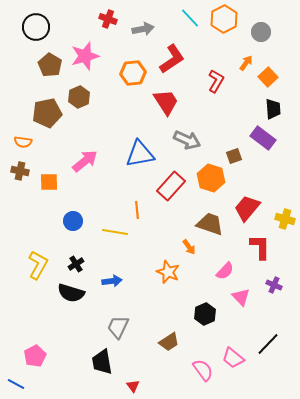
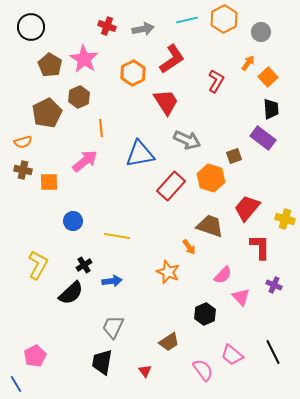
cyan line at (190, 18): moved 3 px left, 2 px down; rotated 60 degrees counterclockwise
red cross at (108, 19): moved 1 px left, 7 px down
black circle at (36, 27): moved 5 px left
pink star at (85, 56): moved 1 px left, 3 px down; rotated 24 degrees counterclockwise
orange arrow at (246, 63): moved 2 px right
orange hexagon at (133, 73): rotated 20 degrees counterclockwise
black trapezoid at (273, 109): moved 2 px left
brown pentagon at (47, 113): rotated 16 degrees counterclockwise
orange semicircle at (23, 142): rotated 24 degrees counterclockwise
brown cross at (20, 171): moved 3 px right, 1 px up
orange line at (137, 210): moved 36 px left, 82 px up
brown trapezoid at (210, 224): moved 2 px down
yellow line at (115, 232): moved 2 px right, 4 px down
black cross at (76, 264): moved 8 px right, 1 px down
pink semicircle at (225, 271): moved 2 px left, 4 px down
black semicircle at (71, 293): rotated 60 degrees counterclockwise
gray trapezoid at (118, 327): moved 5 px left
black line at (268, 344): moved 5 px right, 8 px down; rotated 70 degrees counterclockwise
pink trapezoid at (233, 358): moved 1 px left, 3 px up
black trapezoid at (102, 362): rotated 20 degrees clockwise
blue line at (16, 384): rotated 30 degrees clockwise
red triangle at (133, 386): moved 12 px right, 15 px up
